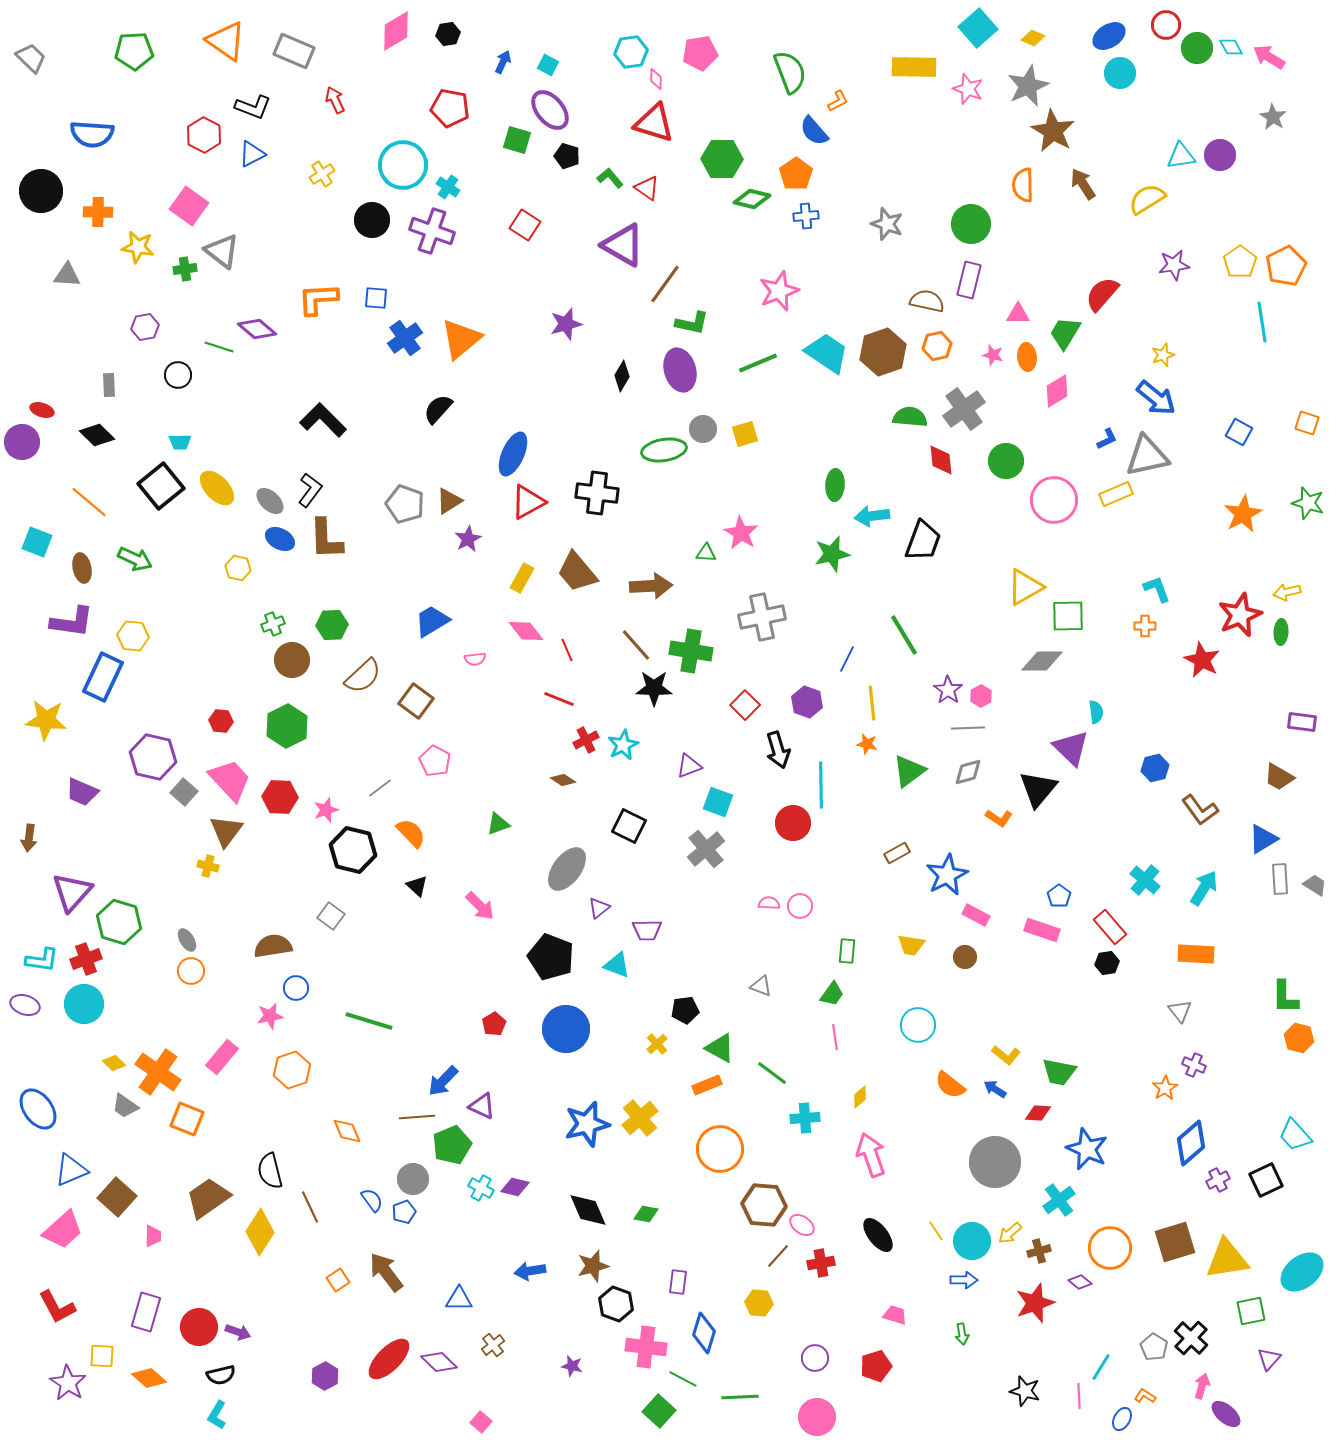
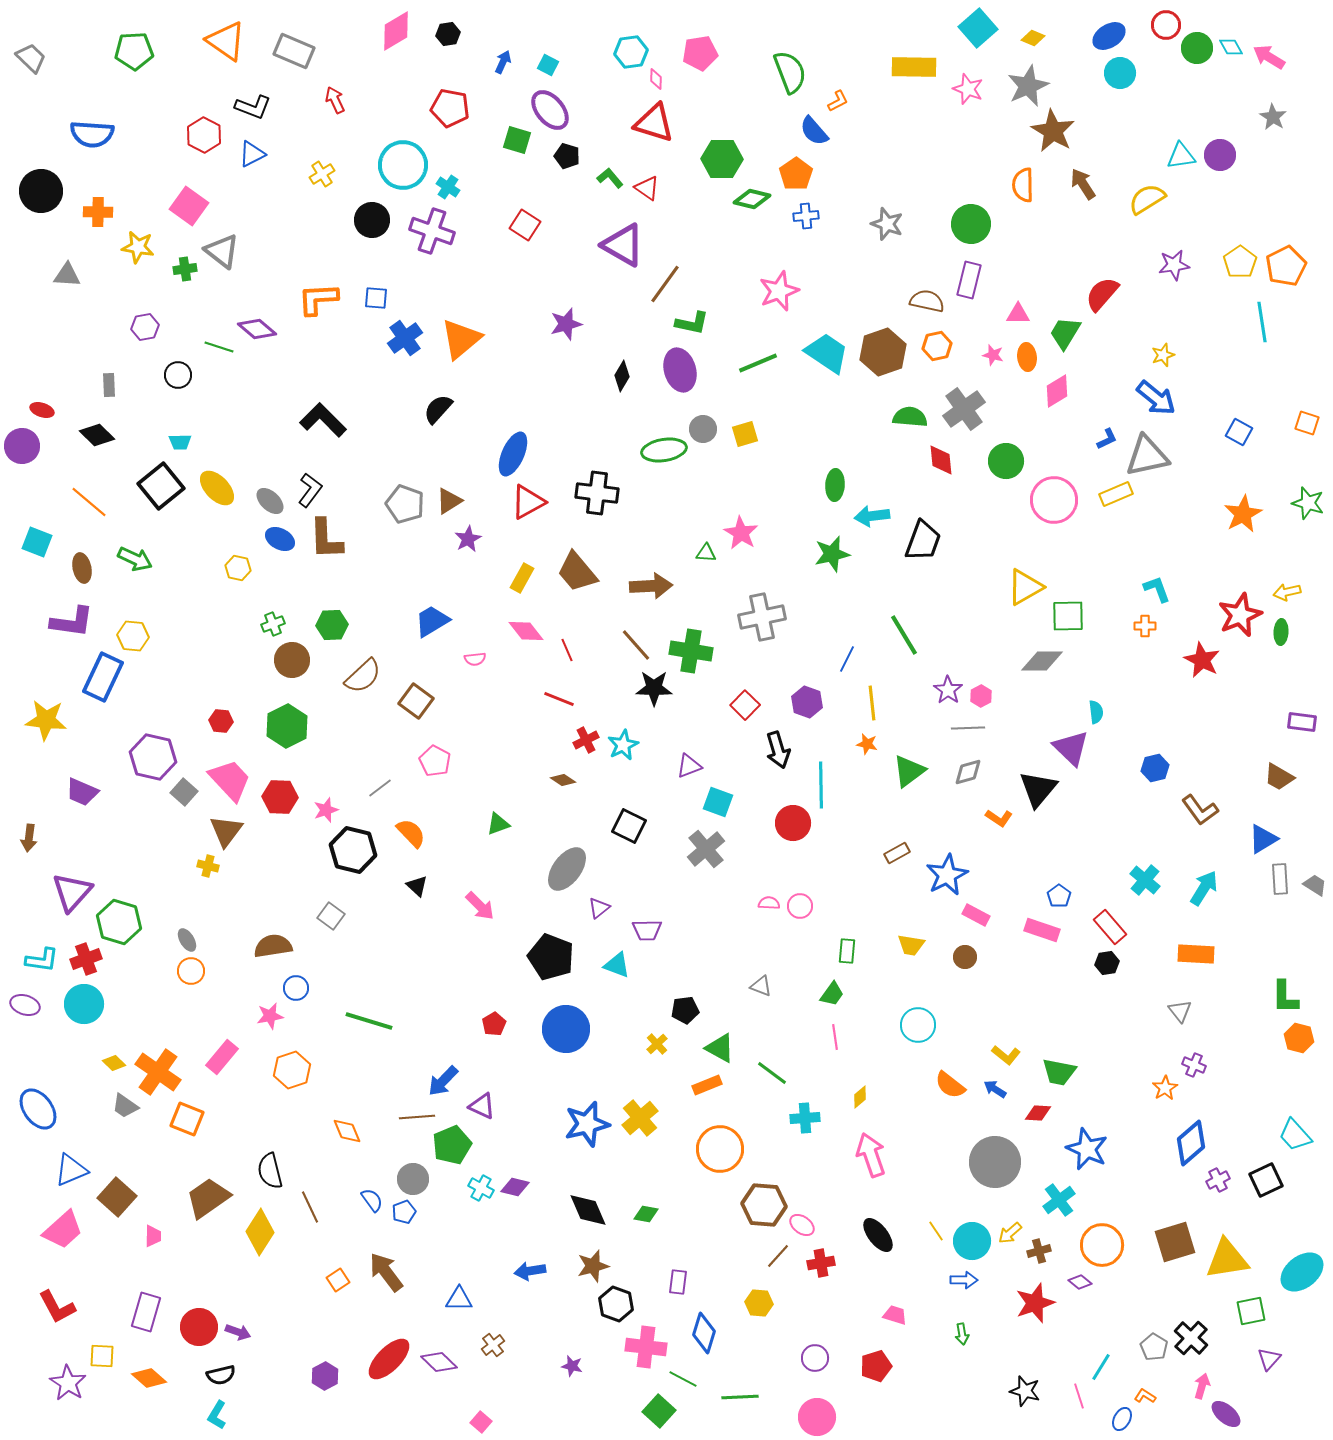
purple circle at (22, 442): moved 4 px down
orange circle at (1110, 1248): moved 8 px left, 3 px up
pink line at (1079, 1396): rotated 15 degrees counterclockwise
